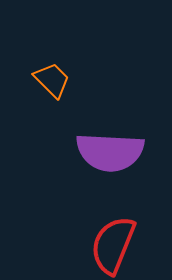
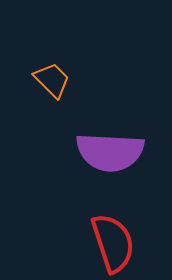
red semicircle: moved 2 px up; rotated 140 degrees clockwise
